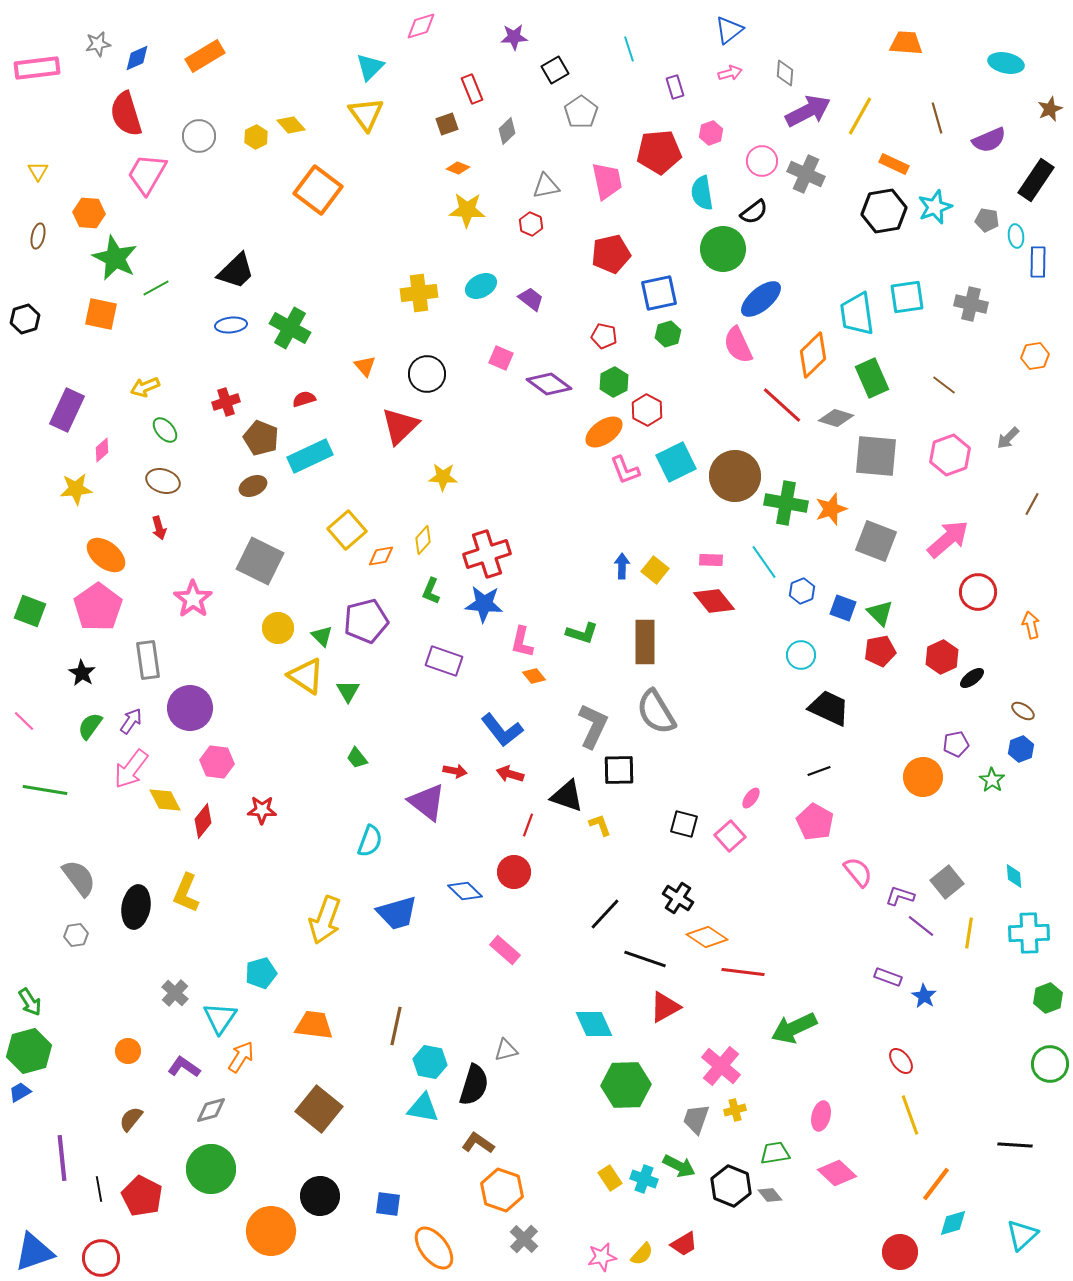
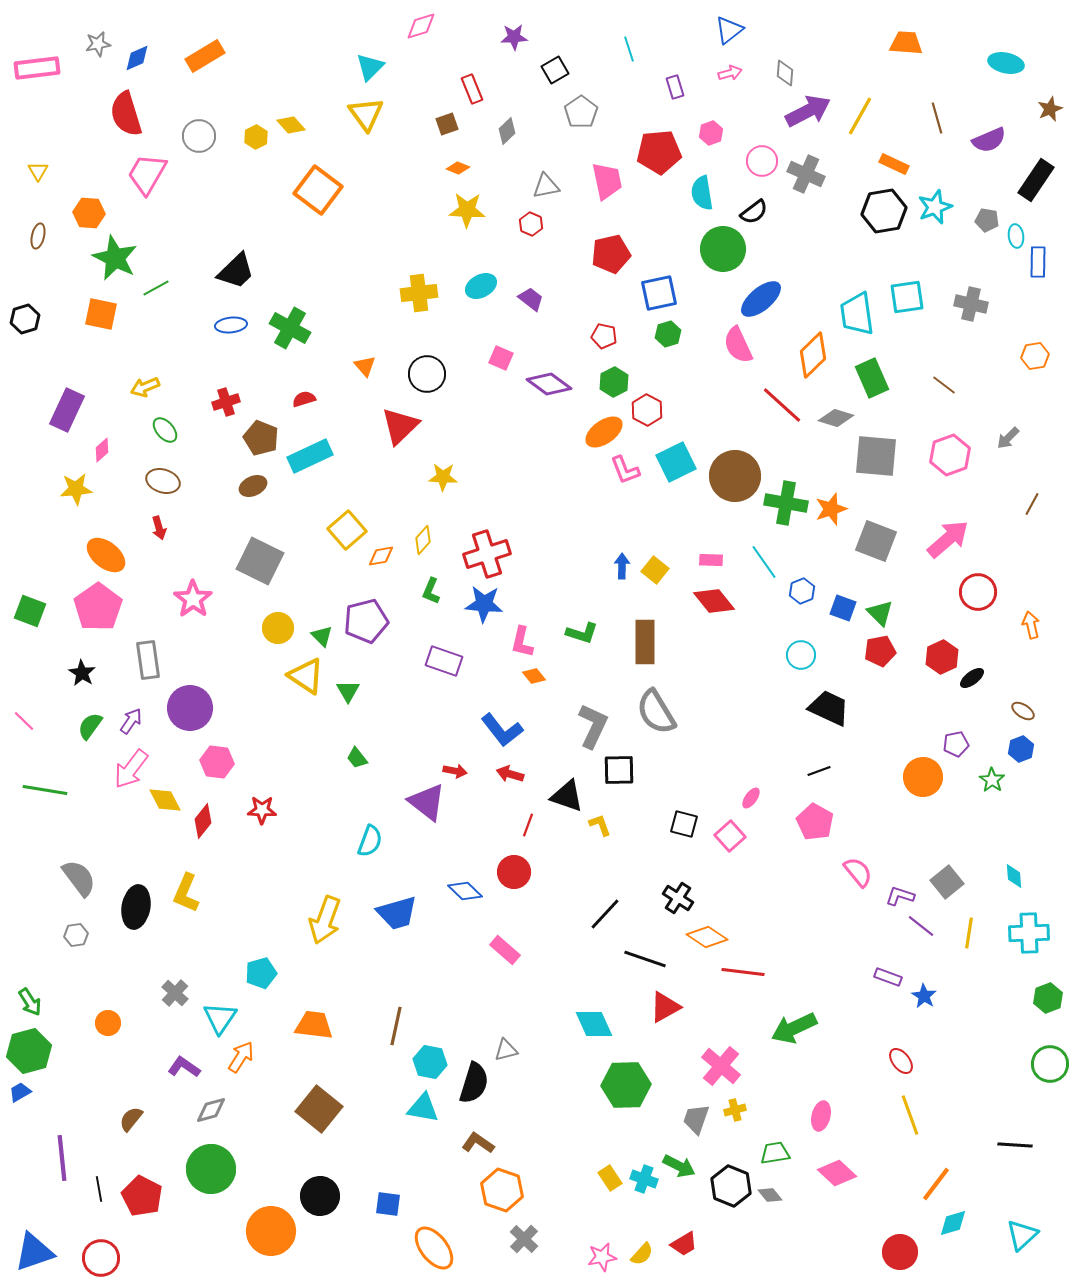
orange circle at (128, 1051): moved 20 px left, 28 px up
black semicircle at (474, 1085): moved 2 px up
